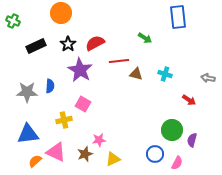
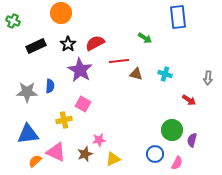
gray arrow: rotated 96 degrees counterclockwise
